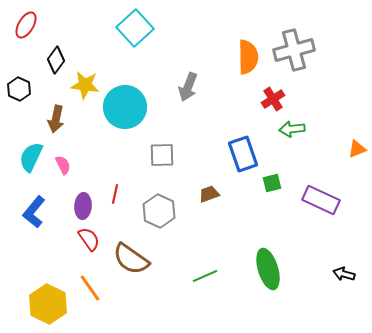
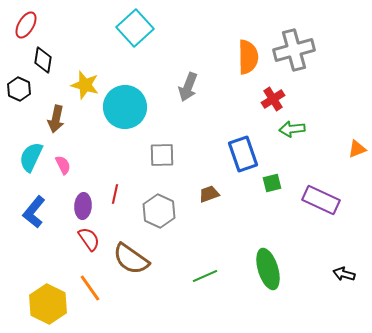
black diamond: moved 13 px left; rotated 28 degrees counterclockwise
yellow star: rotated 8 degrees clockwise
